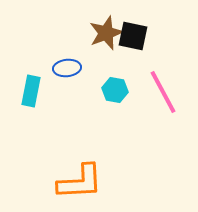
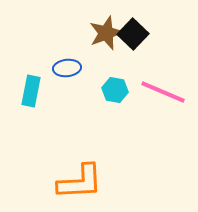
black square: moved 2 px up; rotated 32 degrees clockwise
pink line: rotated 39 degrees counterclockwise
